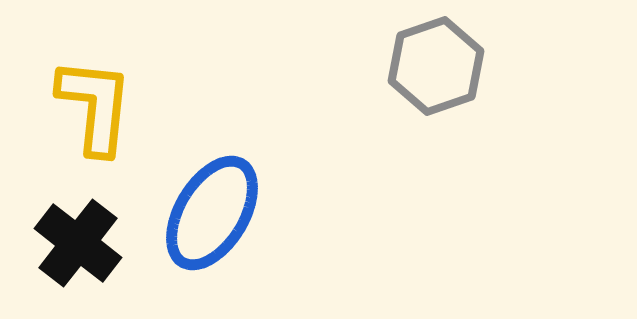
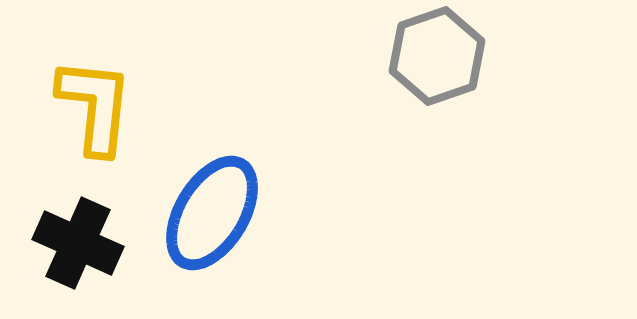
gray hexagon: moved 1 px right, 10 px up
black cross: rotated 14 degrees counterclockwise
